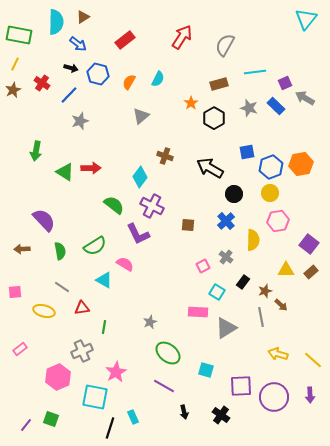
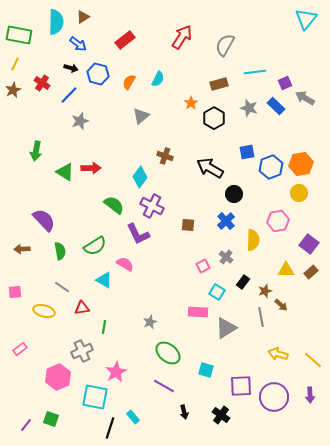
yellow circle at (270, 193): moved 29 px right
cyan rectangle at (133, 417): rotated 16 degrees counterclockwise
